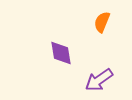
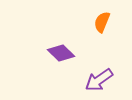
purple diamond: rotated 36 degrees counterclockwise
